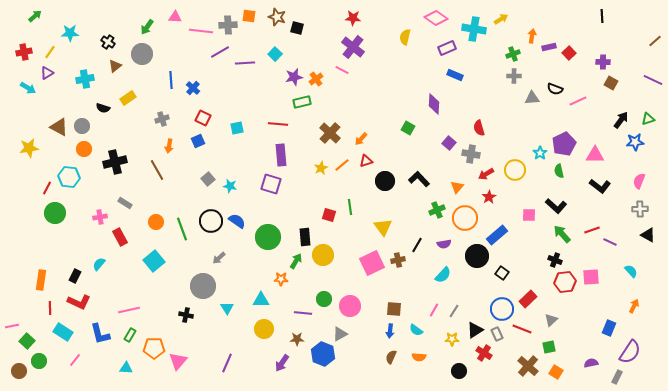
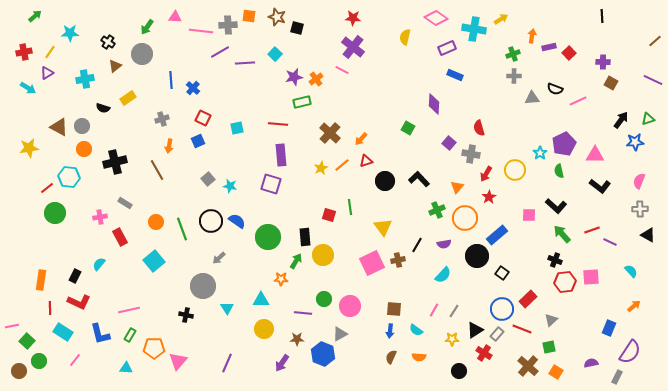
red arrow at (486, 174): rotated 28 degrees counterclockwise
red line at (47, 188): rotated 24 degrees clockwise
orange arrow at (634, 306): rotated 24 degrees clockwise
gray rectangle at (497, 334): rotated 64 degrees clockwise
